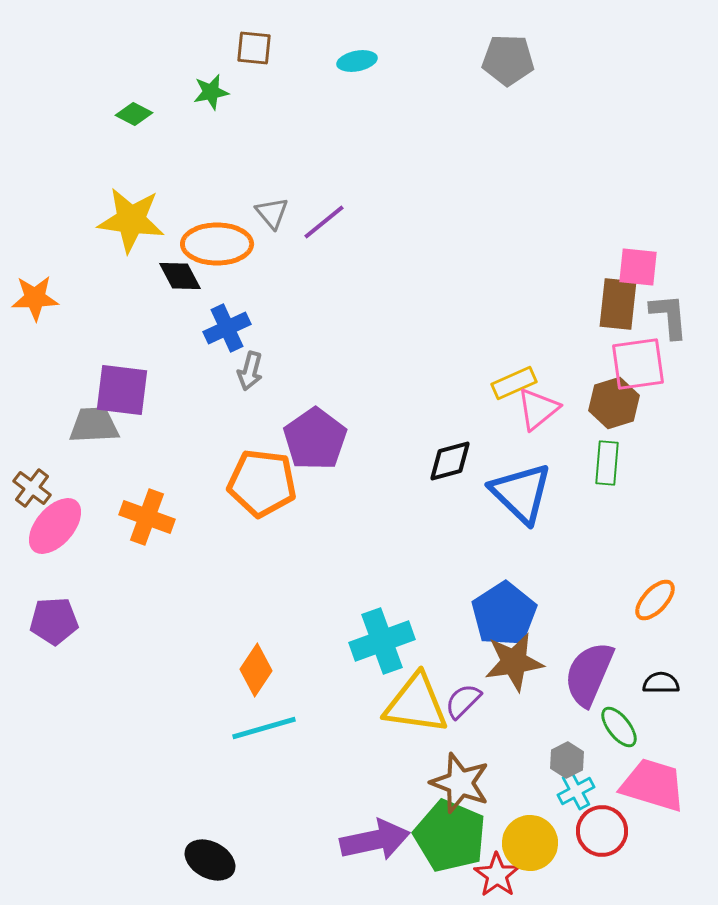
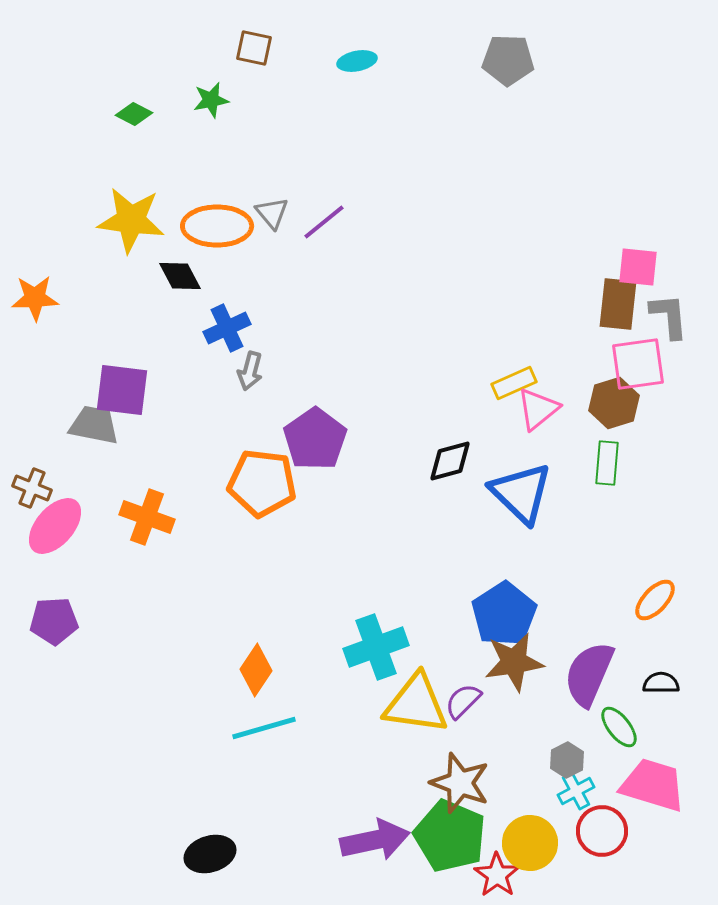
brown square at (254, 48): rotated 6 degrees clockwise
green star at (211, 92): moved 8 px down
orange ellipse at (217, 244): moved 18 px up
gray trapezoid at (94, 425): rotated 14 degrees clockwise
brown cross at (32, 488): rotated 15 degrees counterclockwise
cyan cross at (382, 641): moved 6 px left, 6 px down
black ellipse at (210, 860): moved 6 px up; rotated 45 degrees counterclockwise
